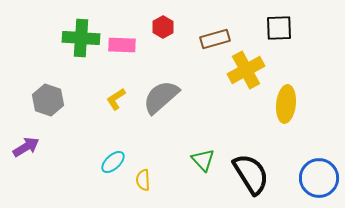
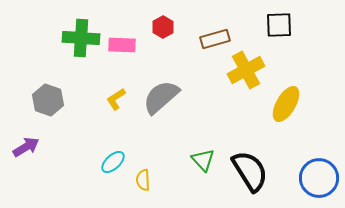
black square: moved 3 px up
yellow ellipse: rotated 24 degrees clockwise
black semicircle: moved 1 px left, 3 px up
